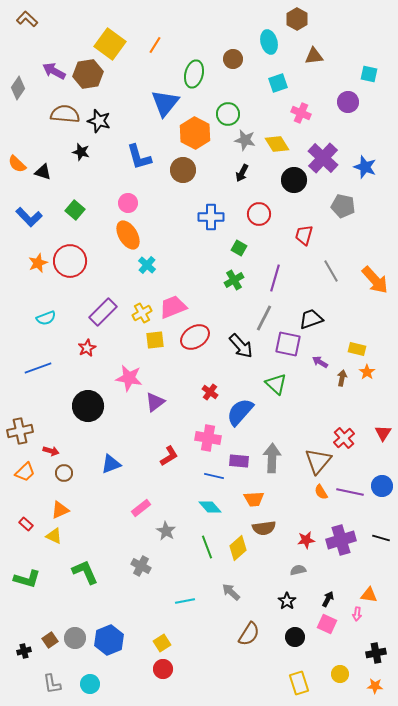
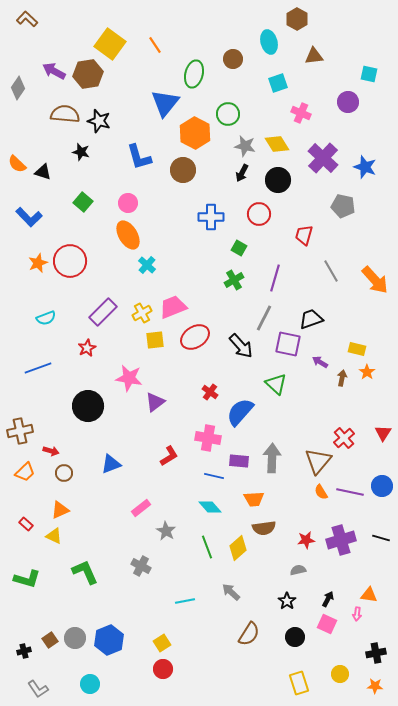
orange line at (155, 45): rotated 66 degrees counterclockwise
gray star at (245, 140): moved 6 px down
black circle at (294, 180): moved 16 px left
green square at (75, 210): moved 8 px right, 8 px up
gray L-shape at (52, 684): moved 14 px left, 5 px down; rotated 25 degrees counterclockwise
